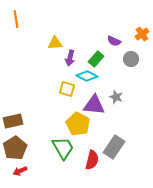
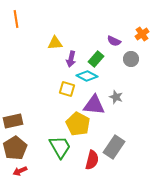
purple arrow: moved 1 px right, 1 px down
green trapezoid: moved 3 px left, 1 px up
